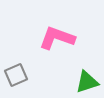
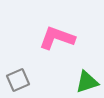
gray square: moved 2 px right, 5 px down
